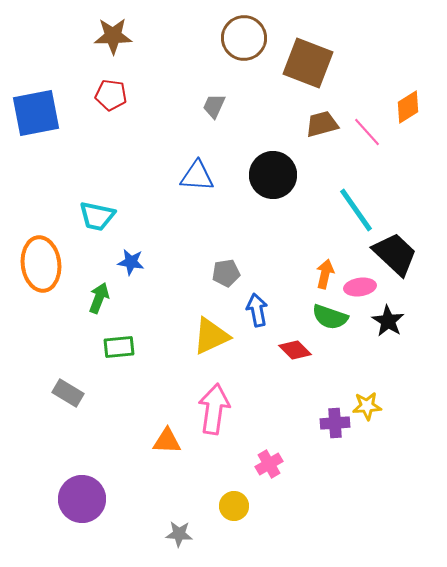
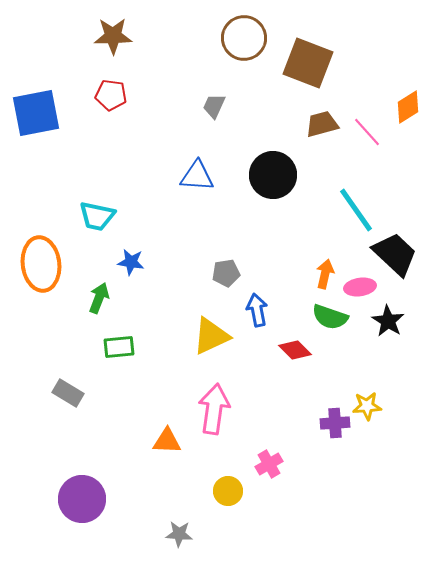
yellow circle: moved 6 px left, 15 px up
